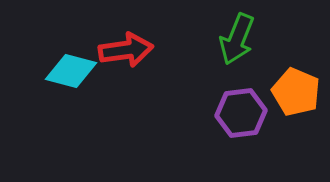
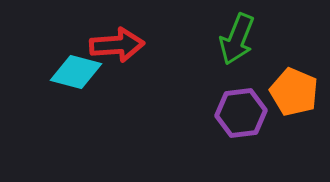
red arrow: moved 9 px left, 5 px up; rotated 4 degrees clockwise
cyan diamond: moved 5 px right, 1 px down
orange pentagon: moved 2 px left
